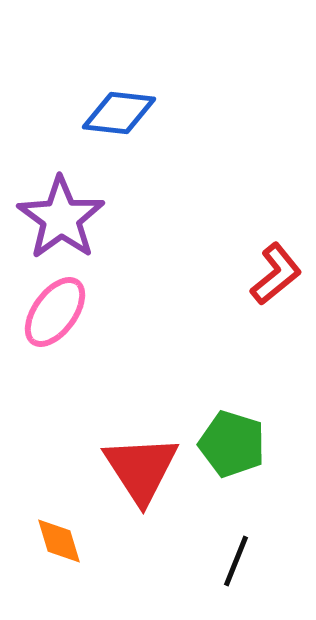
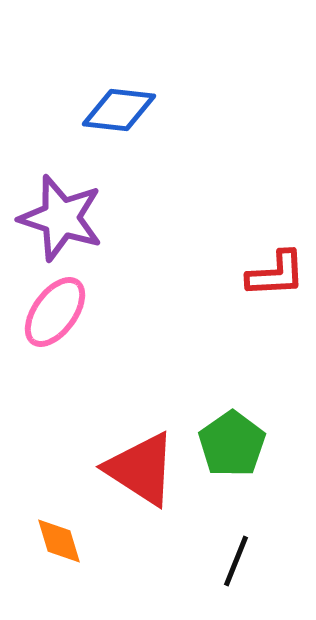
blue diamond: moved 3 px up
purple star: rotated 18 degrees counterclockwise
red L-shape: rotated 36 degrees clockwise
green pentagon: rotated 20 degrees clockwise
red triangle: rotated 24 degrees counterclockwise
